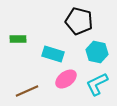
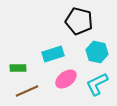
green rectangle: moved 29 px down
cyan rectangle: rotated 35 degrees counterclockwise
